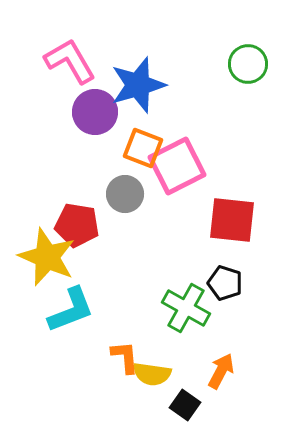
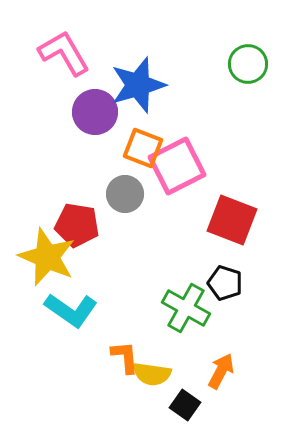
pink L-shape: moved 6 px left, 8 px up
red square: rotated 15 degrees clockwise
cyan L-shape: rotated 56 degrees clockwise
